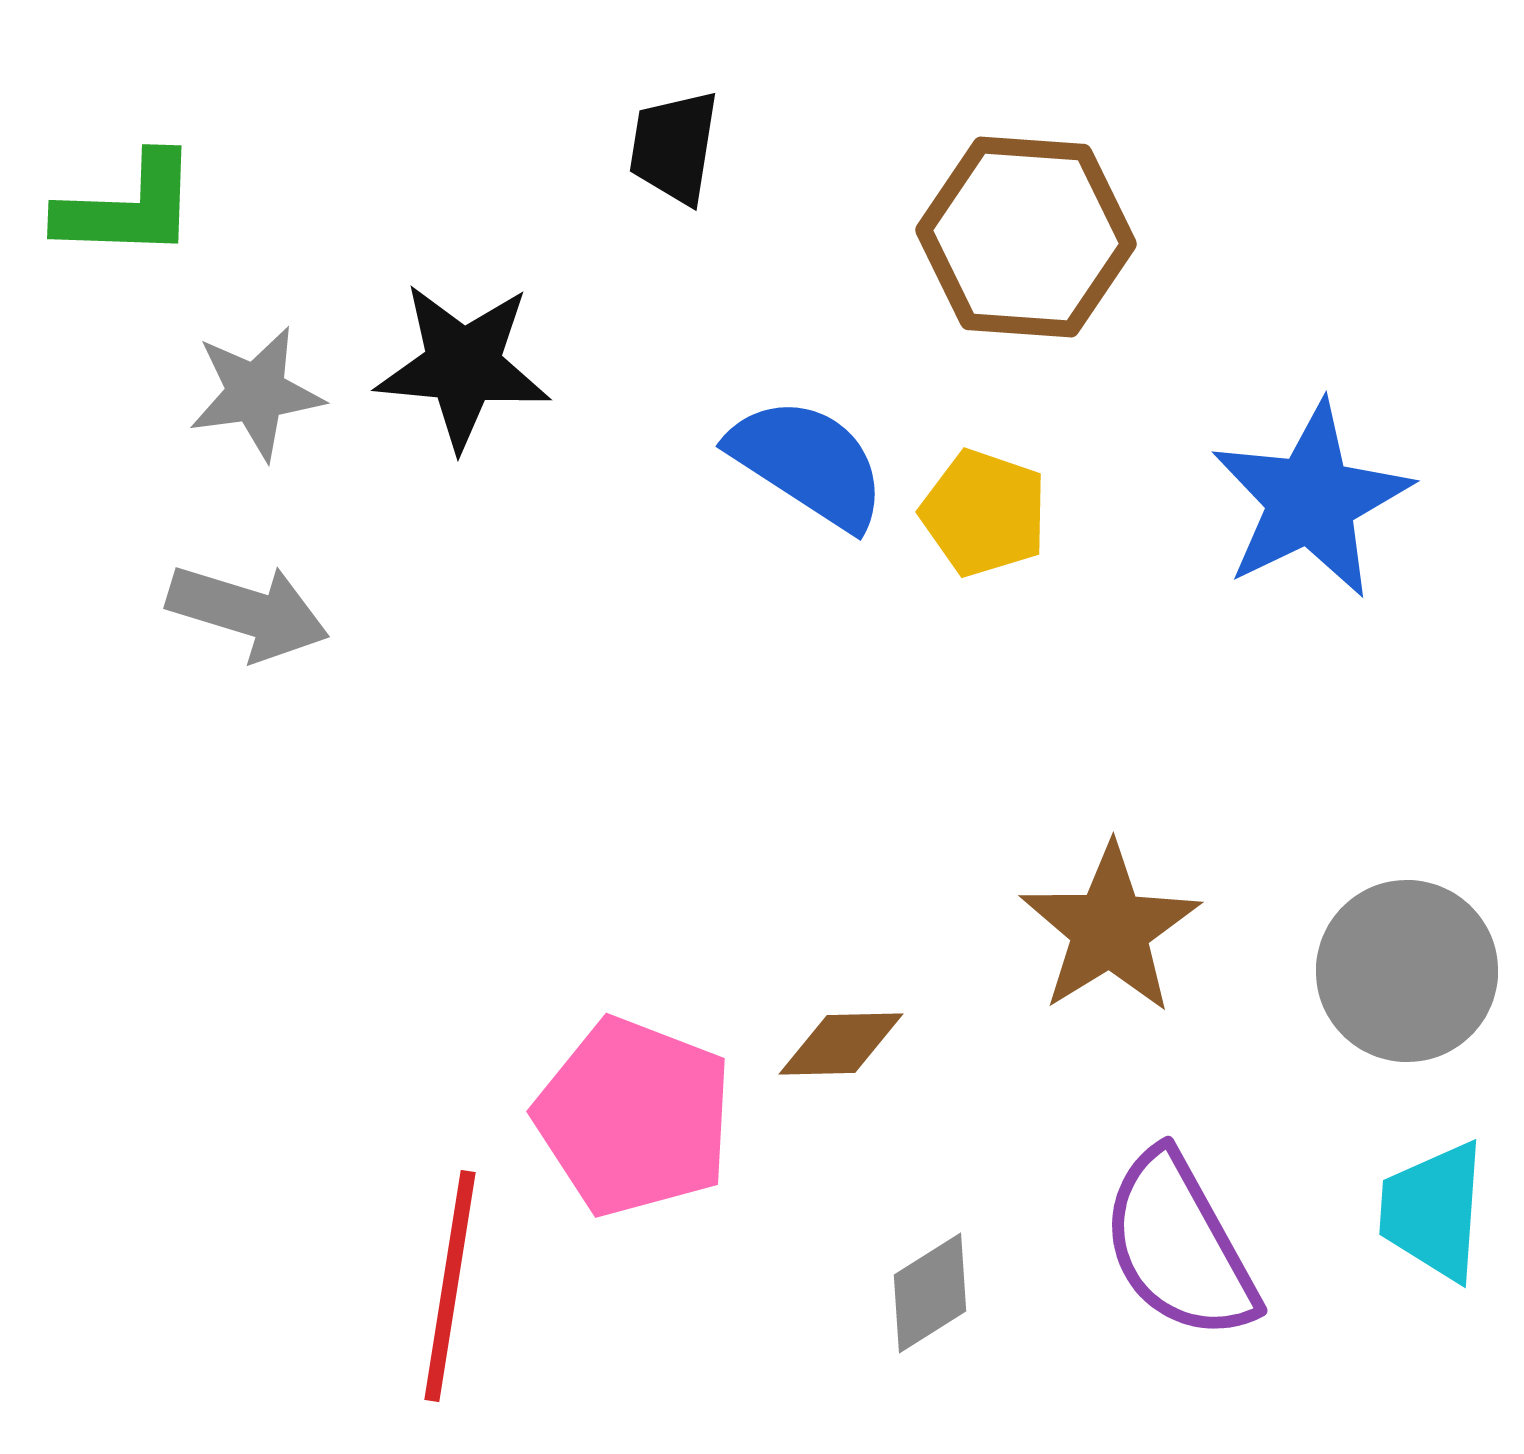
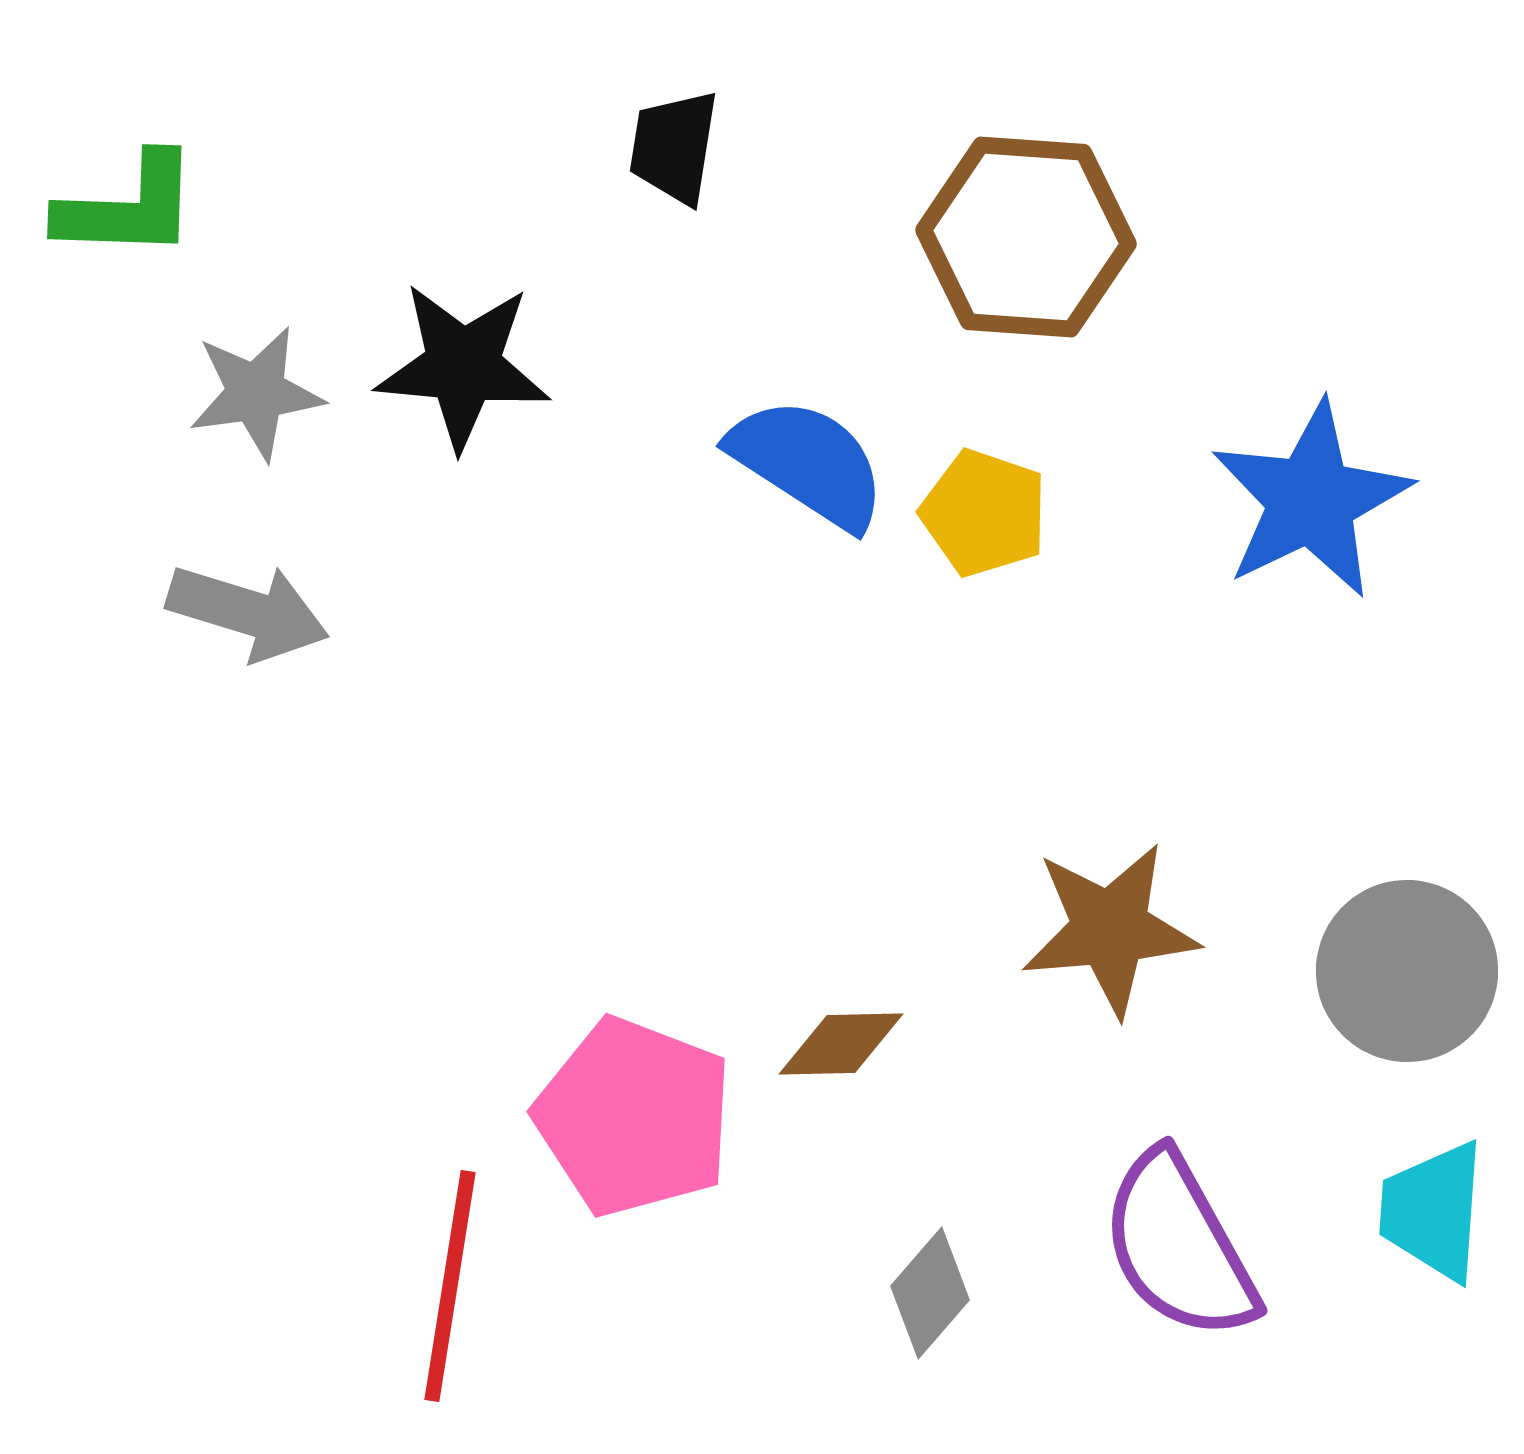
brown star: rotated 27 degrees clockwise
gray diamond: rotated 17 degrees counterclockwise
